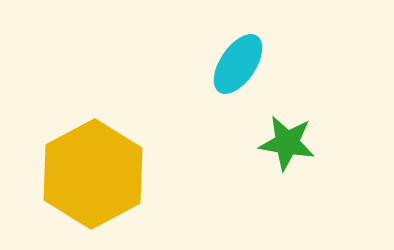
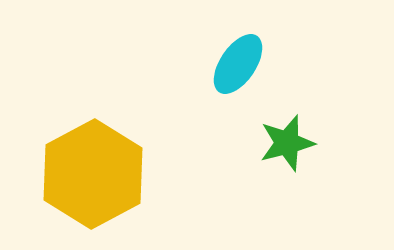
green star: rotated 24 degrees counterclockwise
